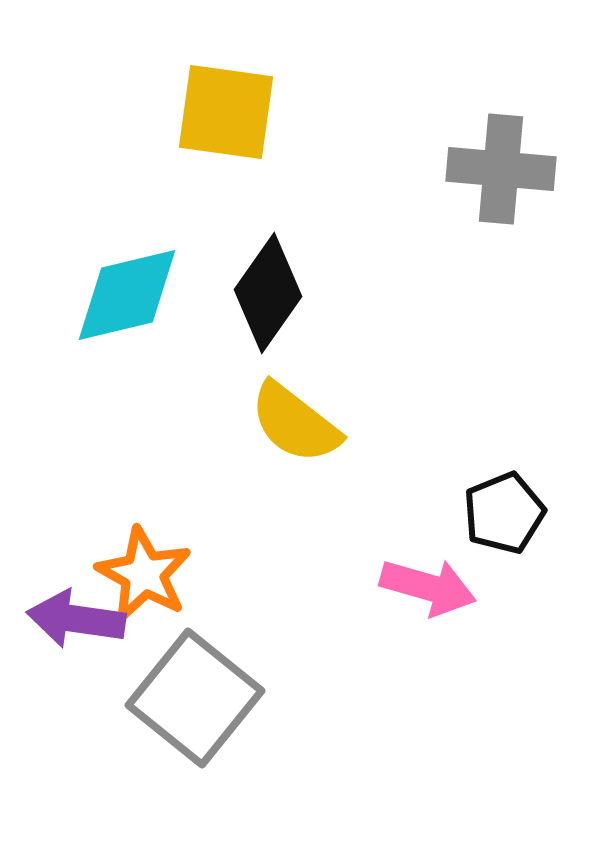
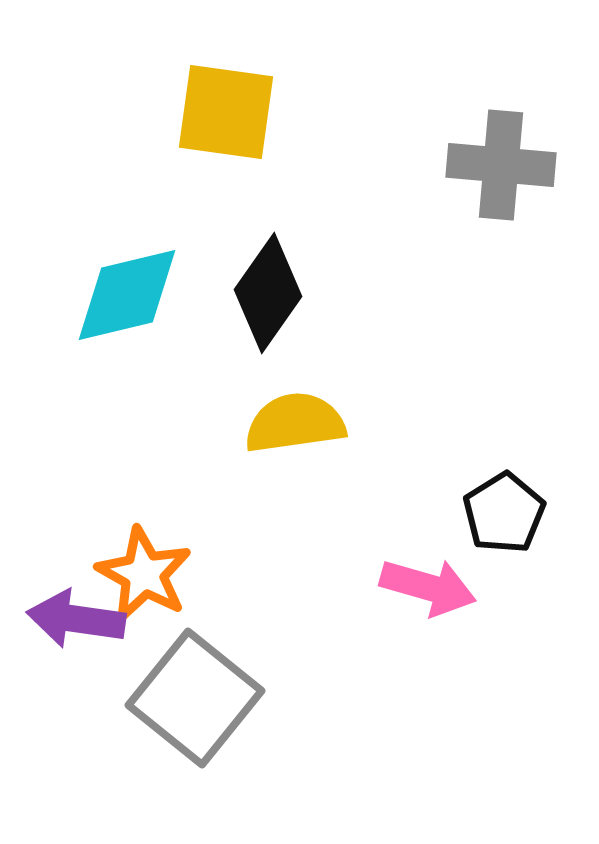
gray cross: moved 4 px up
yellow semicircle: rotated 134 degrees clockwise
black pentagon: rotated 10 degrees counterclockwise
